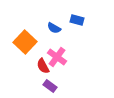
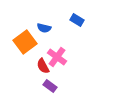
blue rectangle: rotated 16 degrees clockwise
blue semicircle: moved 10 px left; rotated 16 degrees counterclockwise
orange square: rotated 10 degrees clockwise
